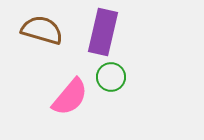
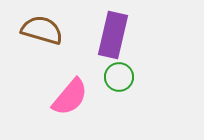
purple rectangle: moved 10 px right, 3 px down
green circle: moved 8 px right
